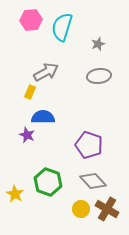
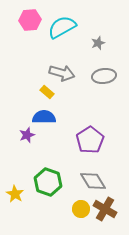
pink hexagon: moved 1 px left
cyan semicircle: rotated 44 degrees clockwise
gray star: moved 1 px up
gray arrow: moved 16 px right, 1 px down; rotated 45 degrees clockwise
gray ellipse: moved 5 px right
yellow rectangle: moved 17 px right; rotated 72 degrees counterclockwise
blue semicircle: moved 1 px right
purple star: rotated 28 degrees clockwise
purple pentagon: moved 1 px right, 5 px up; rotated 20 degrees clockwise
gray diamond: rotated 12 degrees clockwise
brown cross: moved 2 px left
